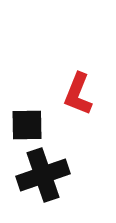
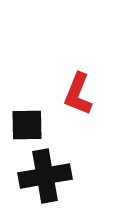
black cross: moved 2 px right, 1 px down; rotated 9 degrees clockwise
